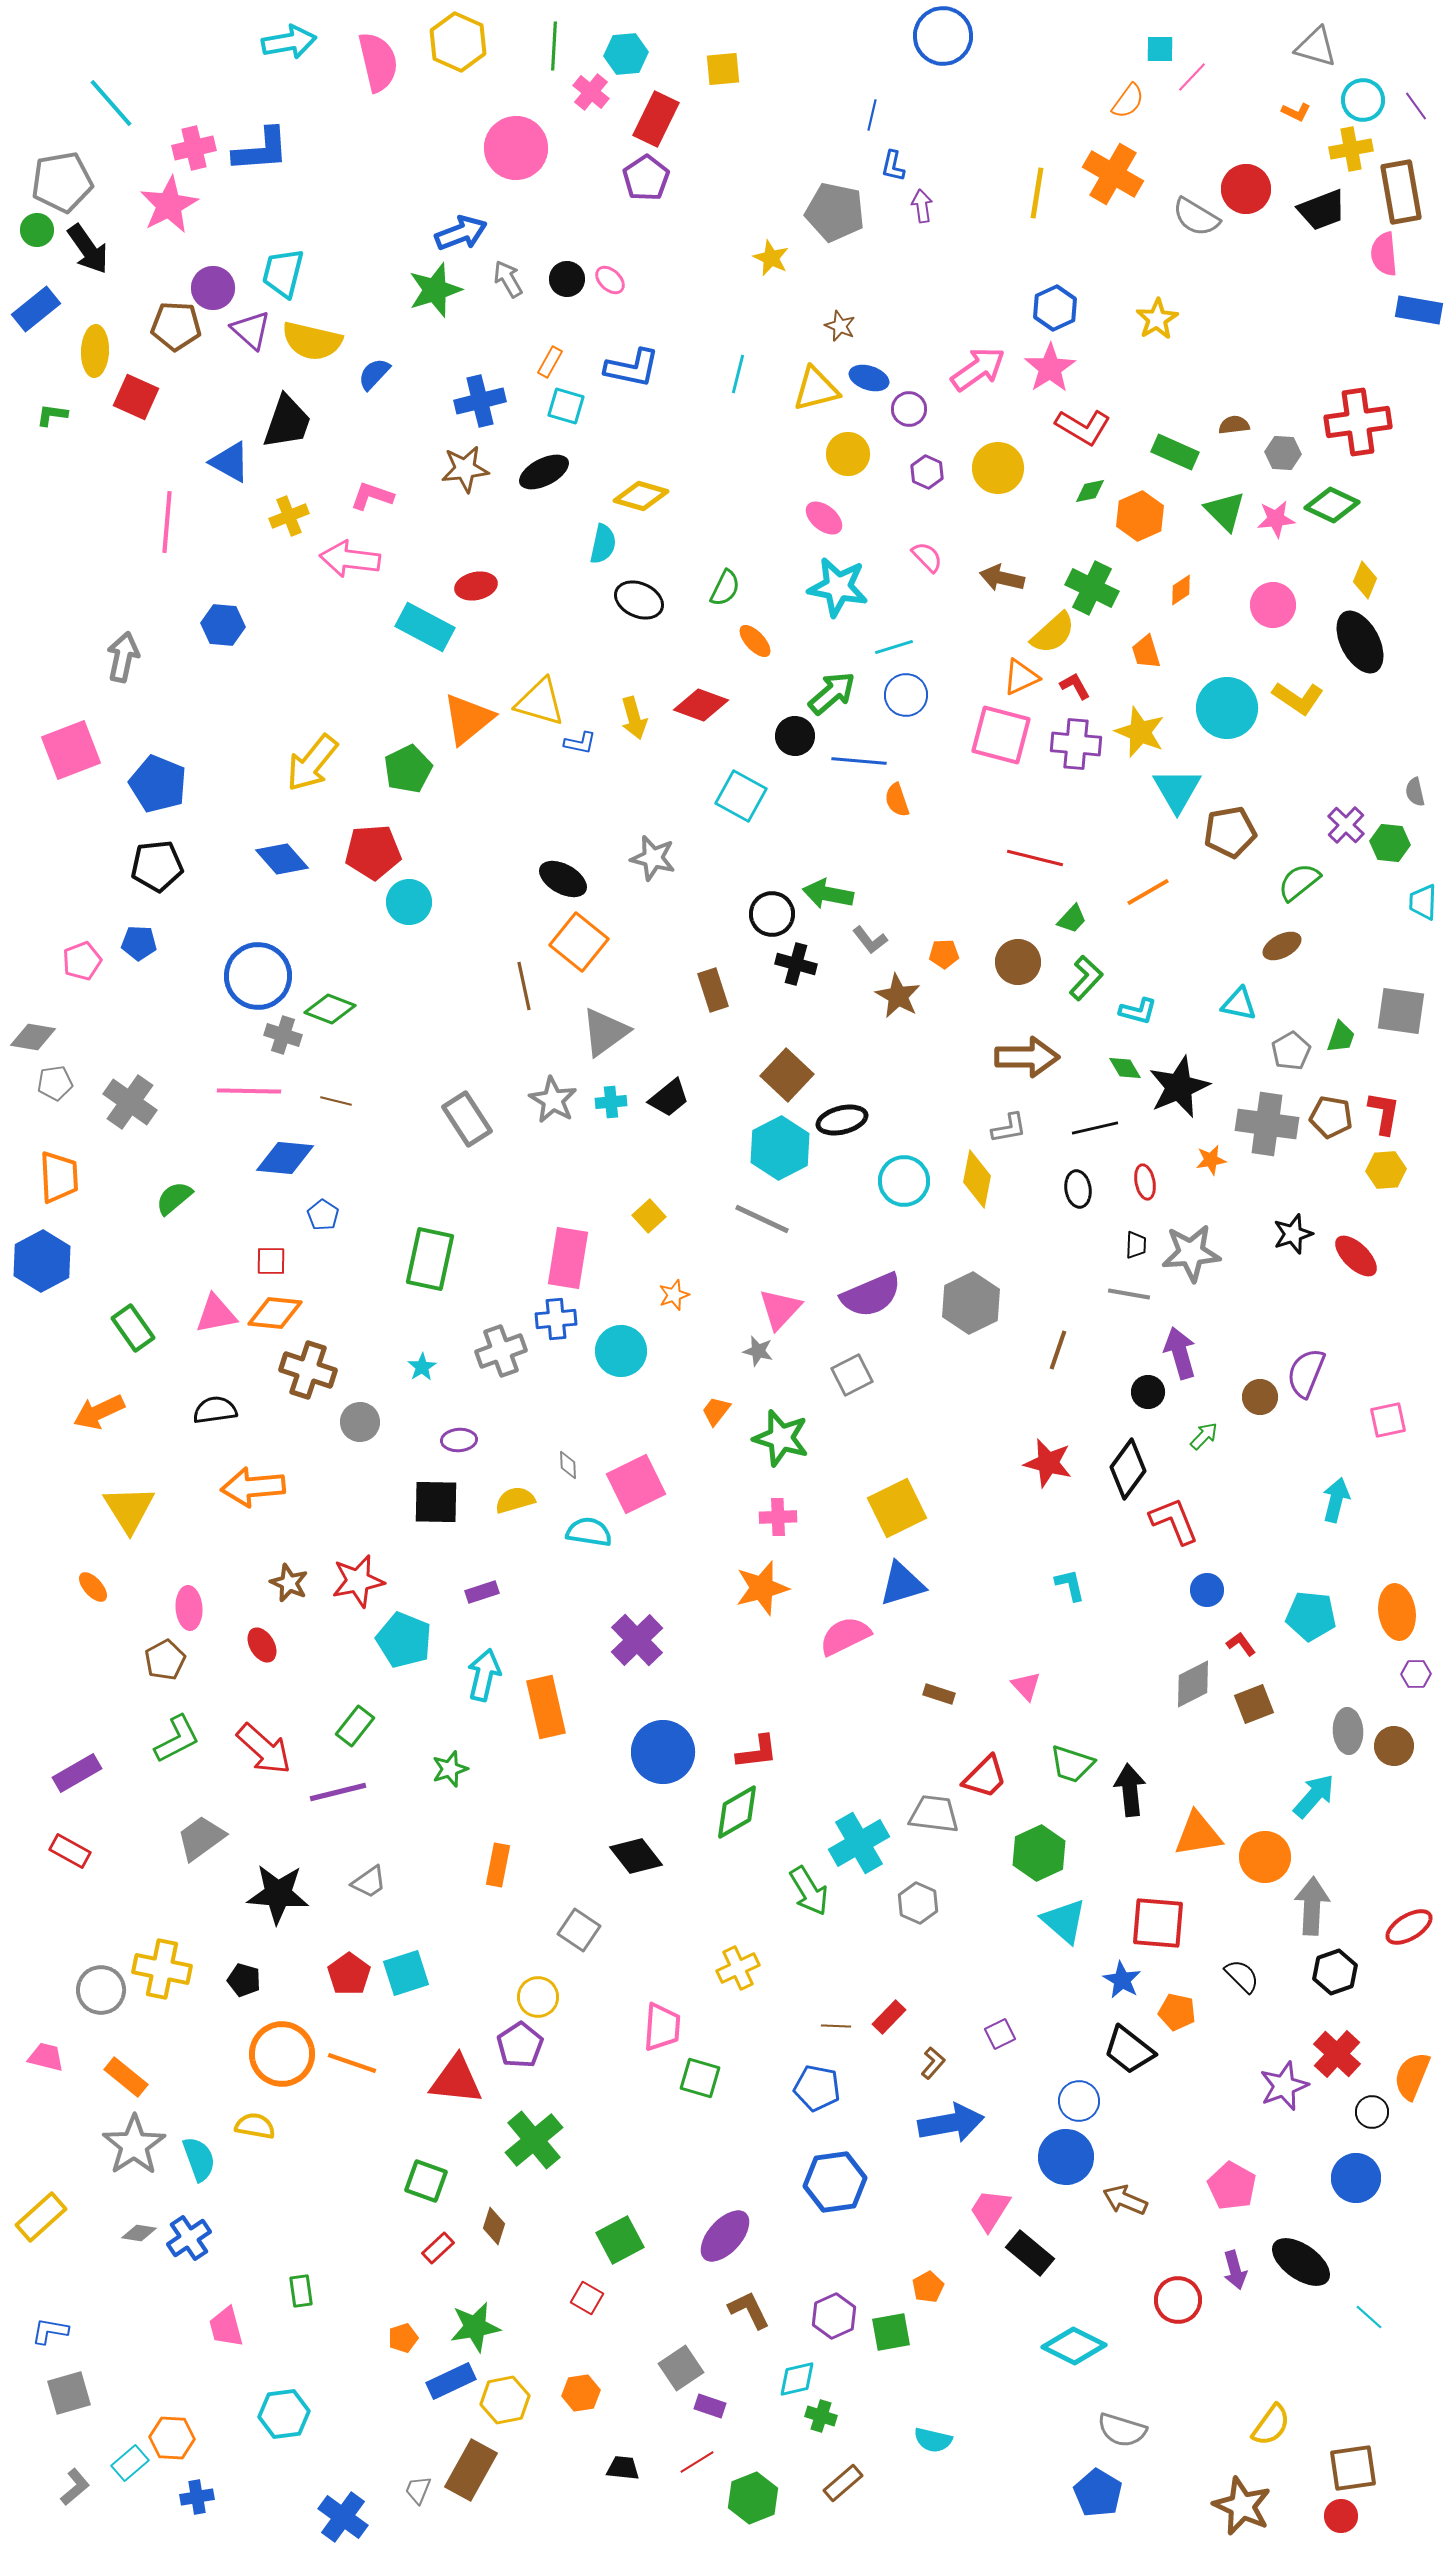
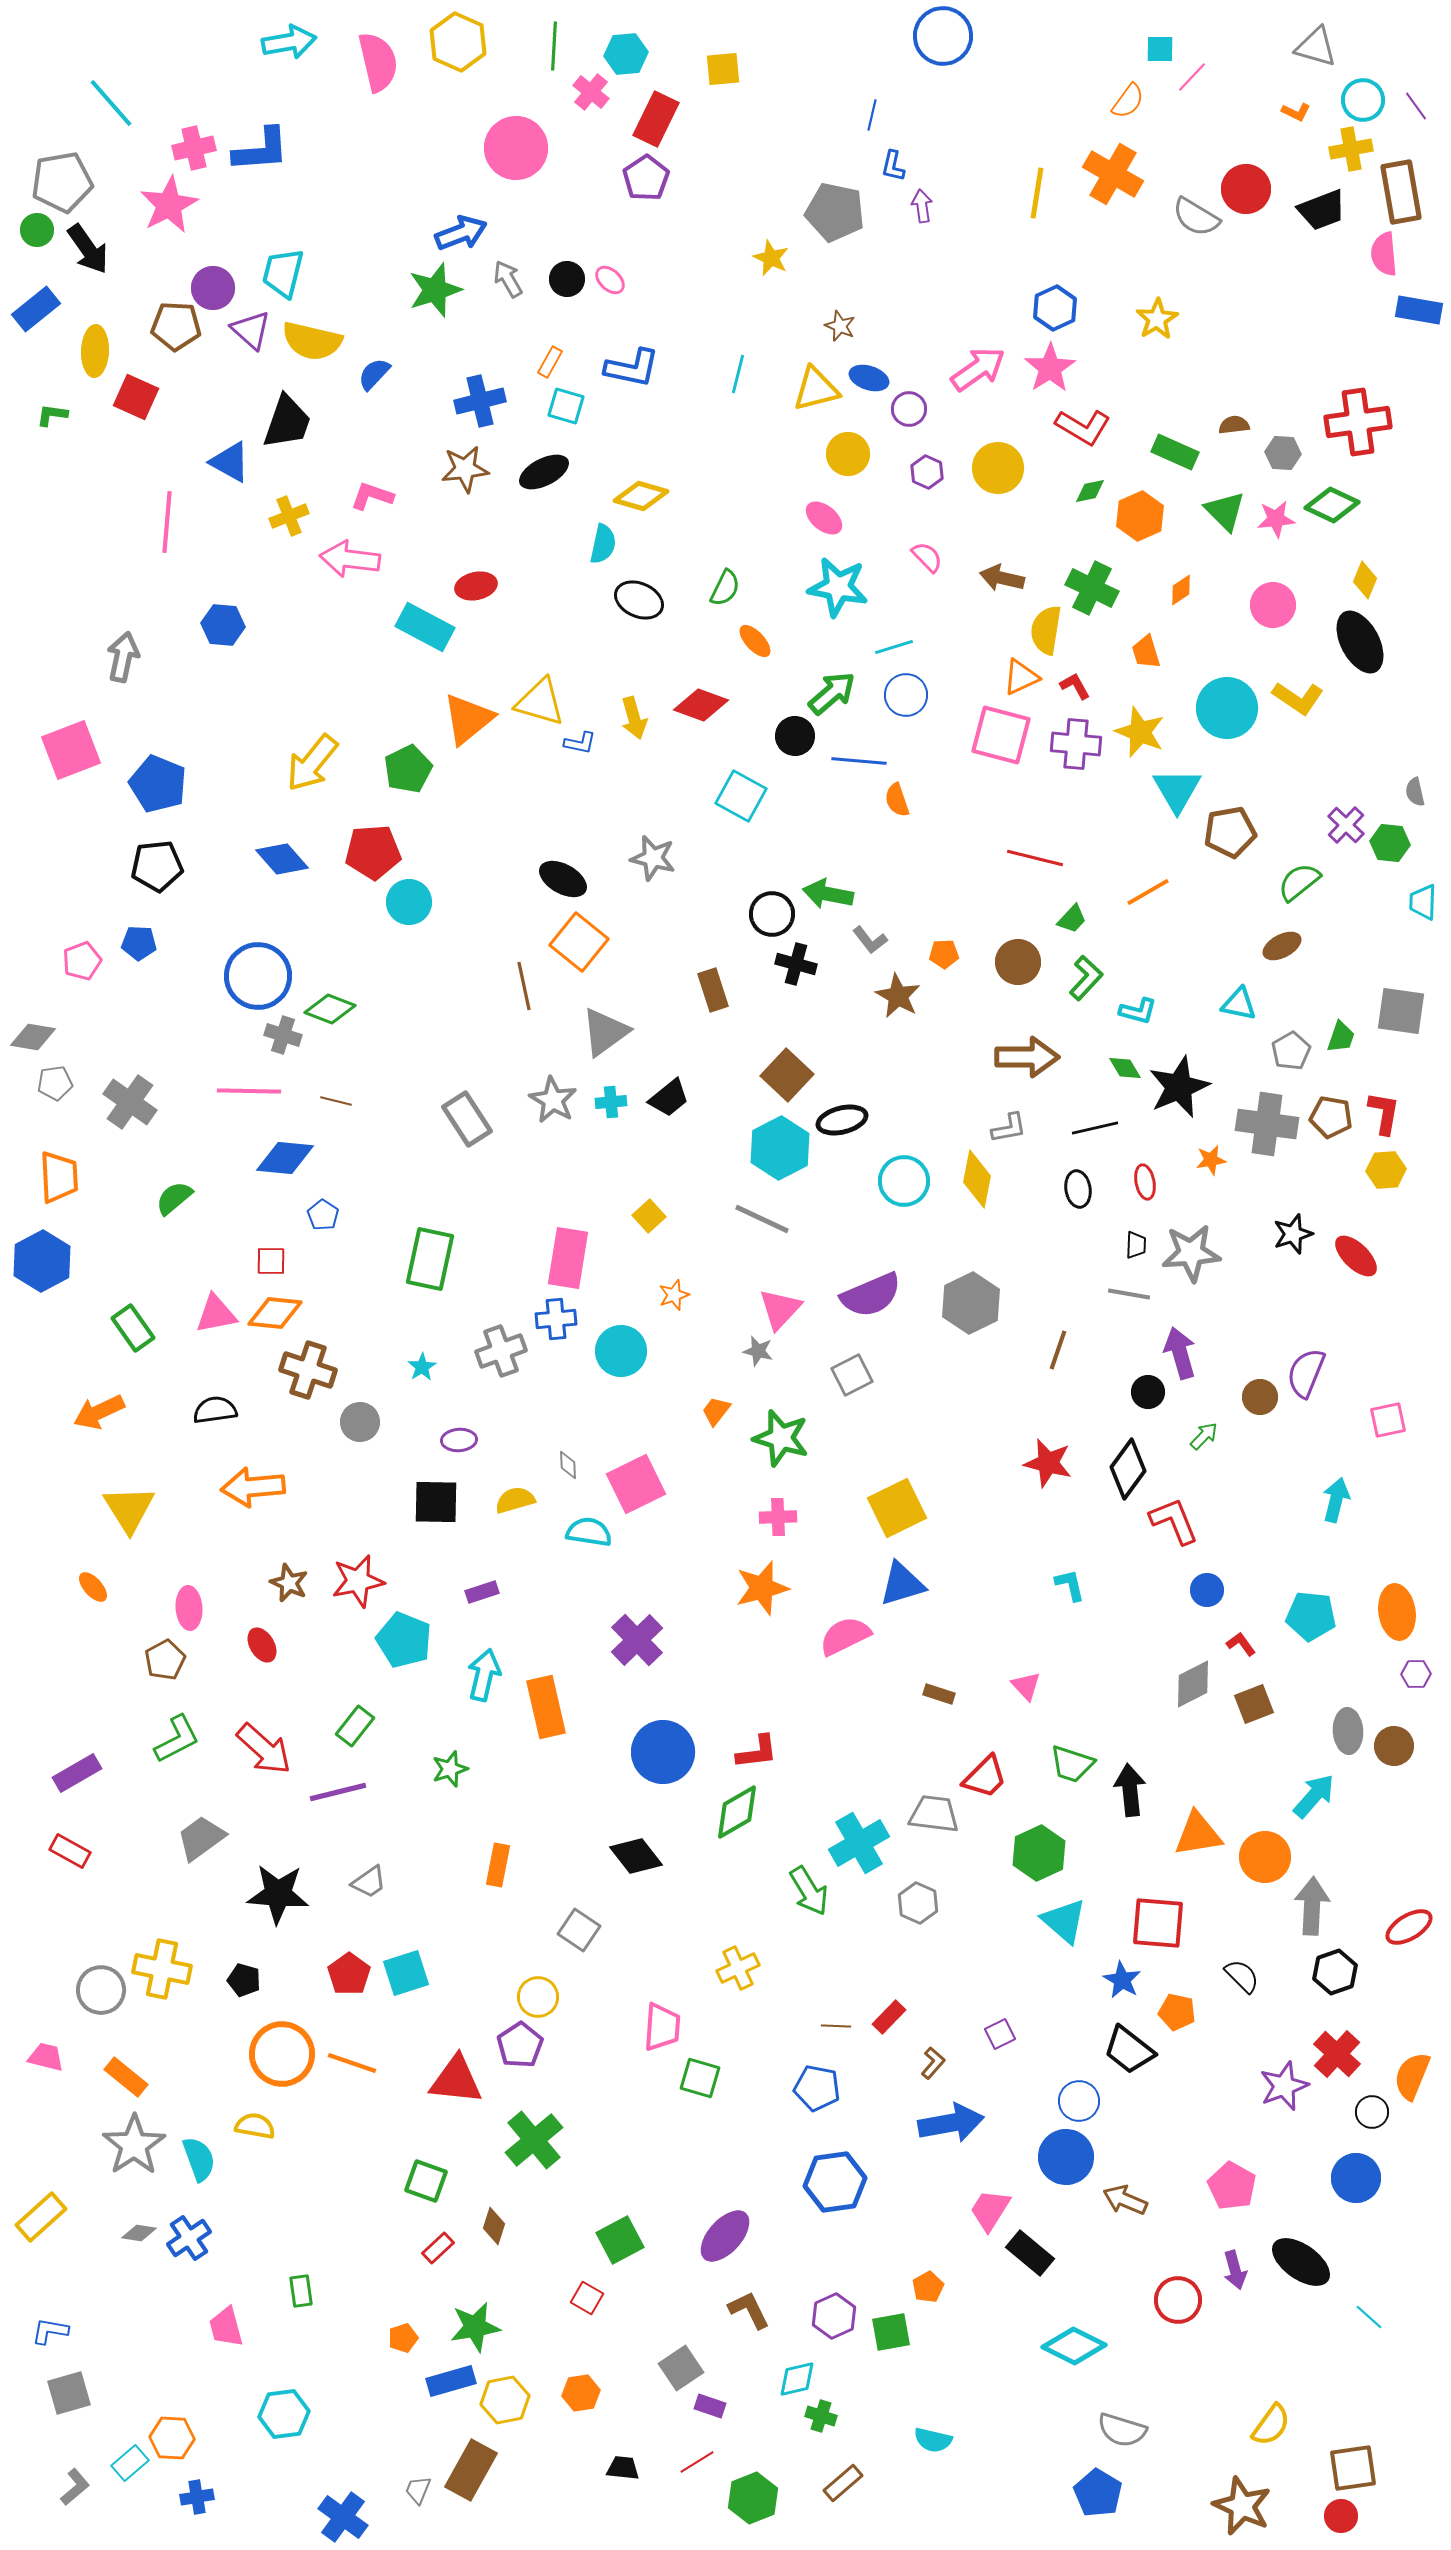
yellow semicircle at (1053, 633): moved 7 px left, 3 px up; rotated 141 degrees clockwise
blue rectangle at (451, 2381): rotated 9 degrees clockwise
